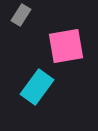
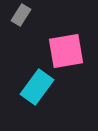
pink square: moved 5 px down
